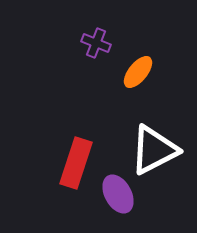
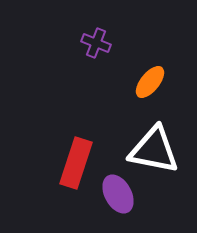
orange ellipse: moved 12 px right, 10 px down
white triangle: rotated 38 degrees clockwise
